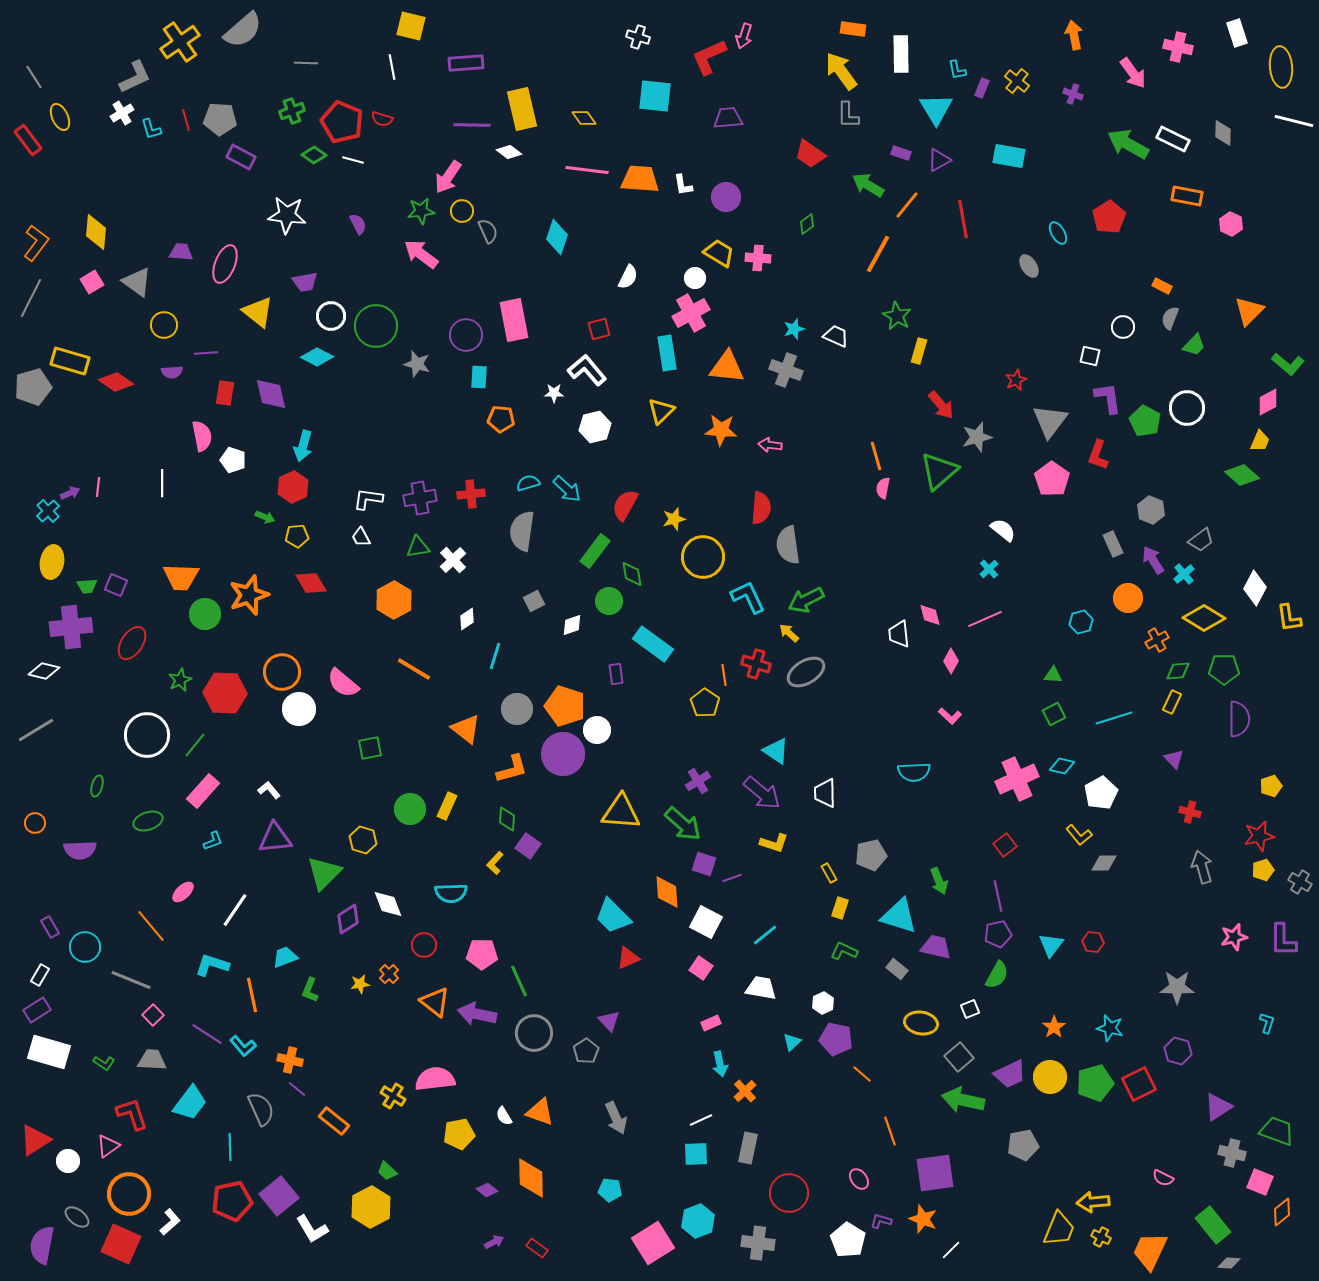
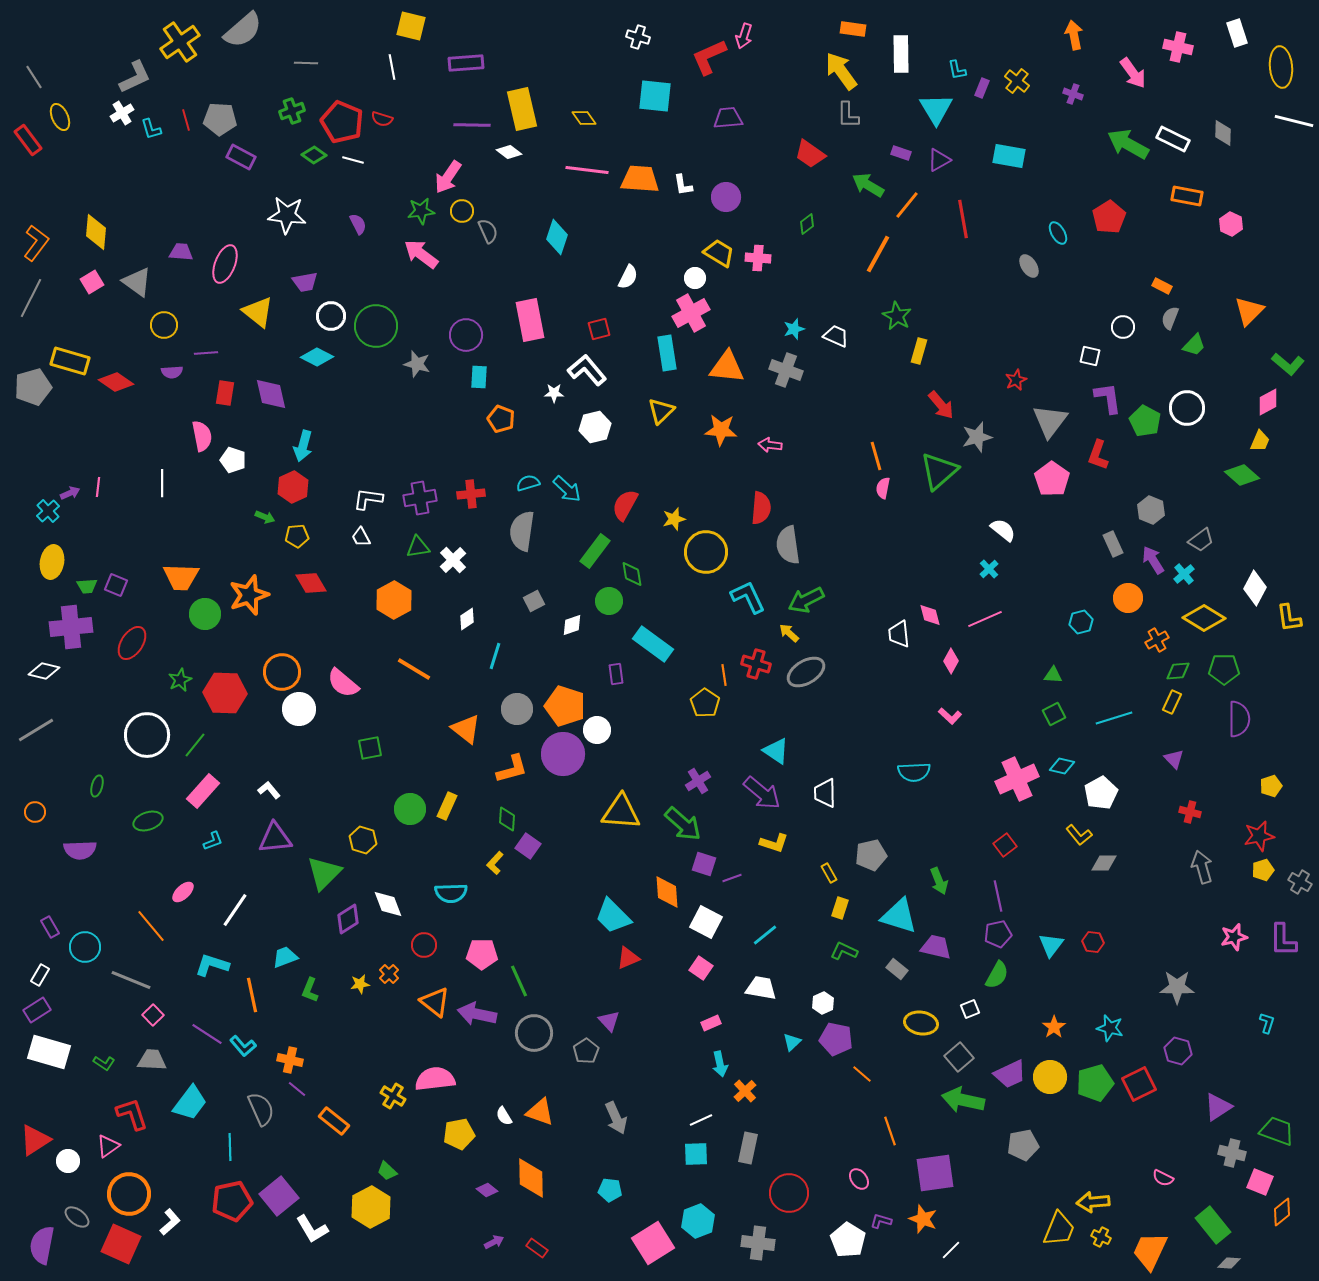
pink rectangle at (514, 320): moved 16 px right
orange pentagon at (501, 419): rotated 16 degrees clockwise
yellow circle at (703, 557): moved 3 px right, 5 px up
orange circle at (35, 823): moved 11 px up
